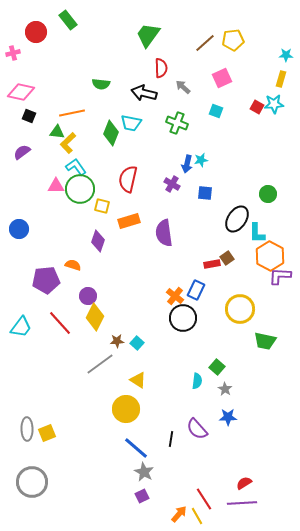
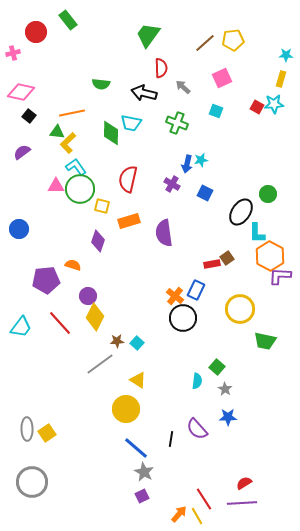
black square at (29, 116): rotated 16 degrees clockwise
green diamond at (111, 133): rotated 20 degrees counterclockwise
blue square at (205, 193): rotated 21 degrees clockwise
black ellipse at (237, 219): moved 4 px right, 7 px up
yellow square at (47, 433): rotated 12 degrees counterclockwise
